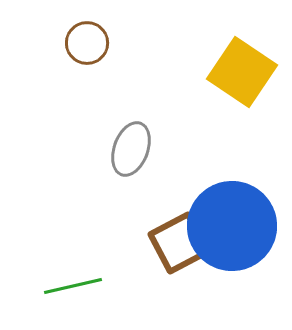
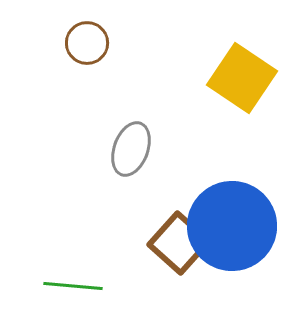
yellow square: moved 6 px down
brown square: rotated 20 degrees counterclockwise
green line: rotated 18 degrees clockwise
